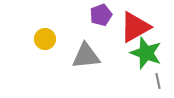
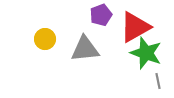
gray triangle: moved 1 px left, 7 px up
